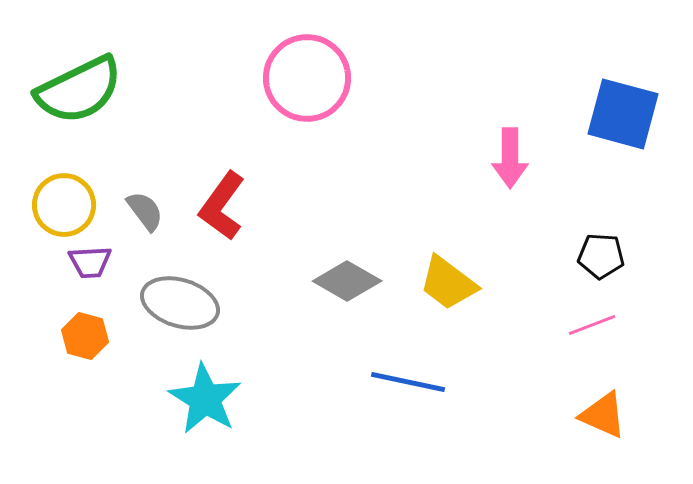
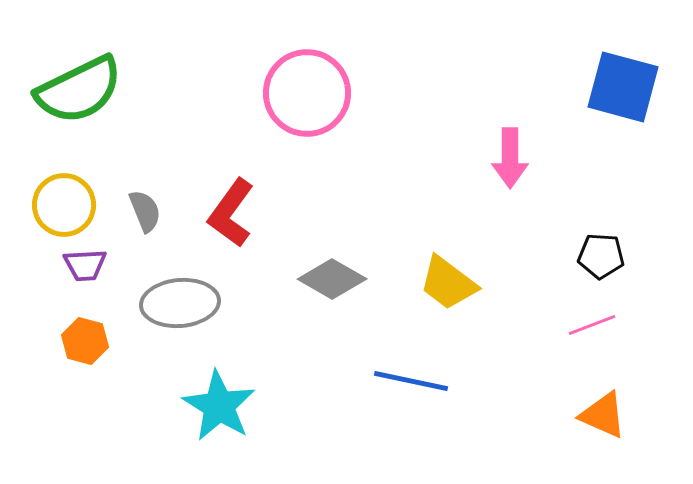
pink circle: moved 15 px down
blue square: moved 27 px up
red L-shape: moved 9 px right, 7 px down
gray semicircle: rotated 15 degrees clockwise
purple trapezoid: moved 5 px left, 3 px down
gray diamond: moved 15 px left, 2 px up
gray ellipse: rotated 22 degrees counterclockwise
orange hexagon: moved 5 px down
blue line: moved 3 px right, 1 px up
cyan star: moved 14 px right, 7 px down
